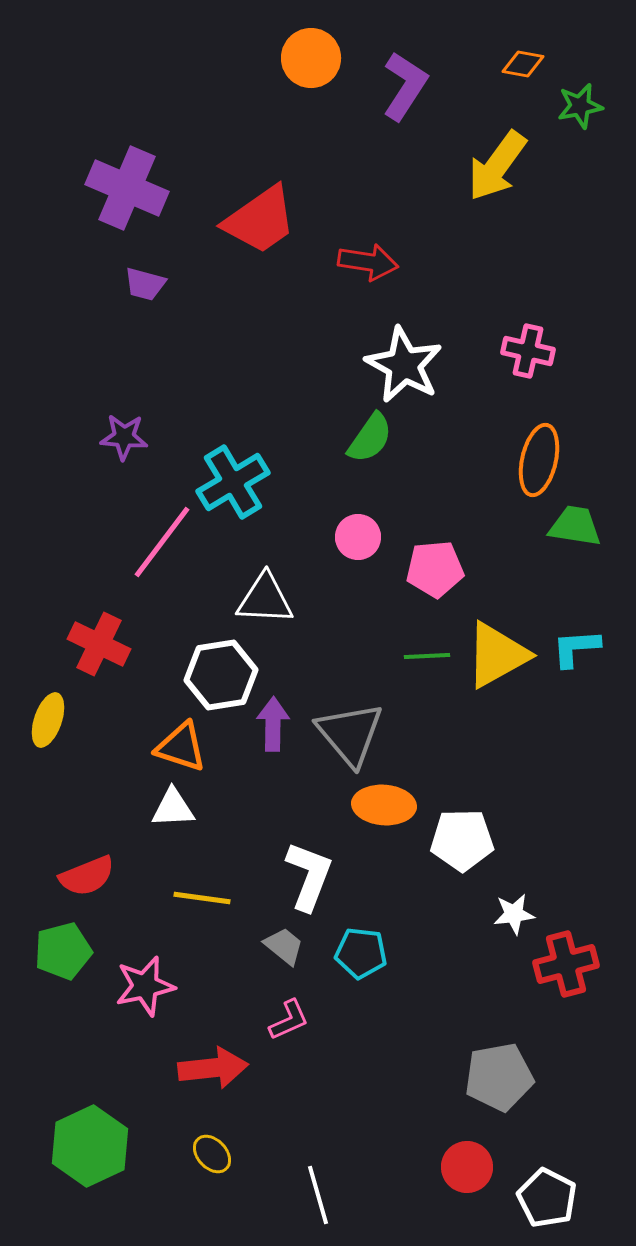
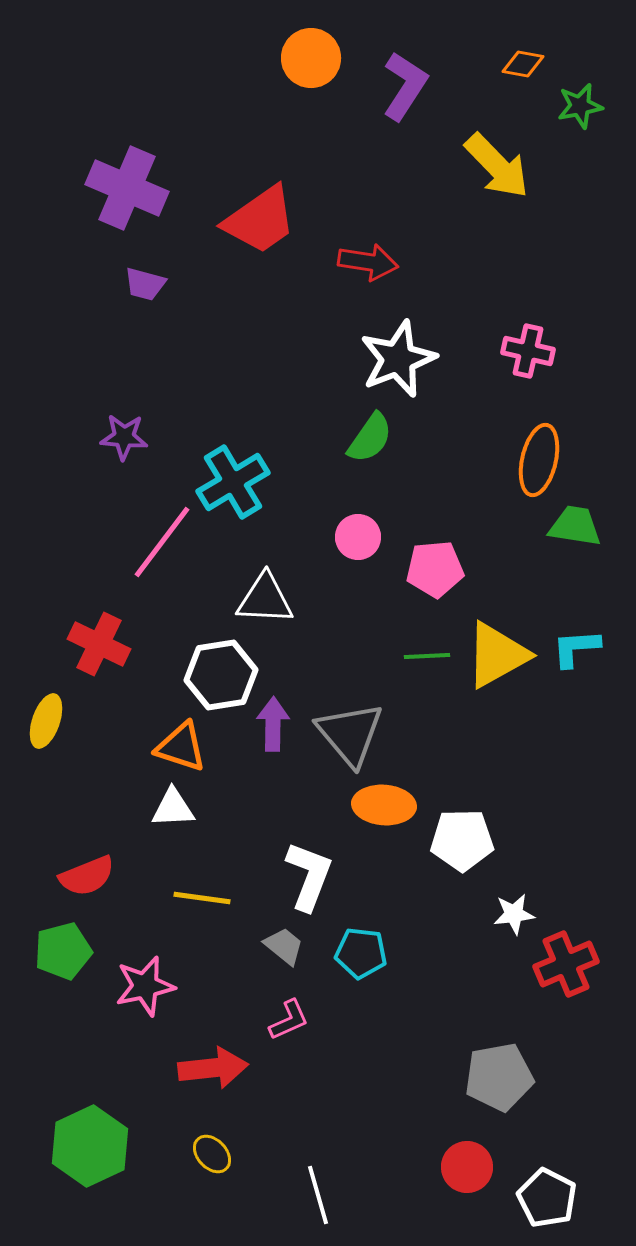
yellow arrow at (497, 166): rotated 80 degrees counterclockwise
white star at (404, 365): moved 6 px left, 6 px up; rotated 22 degrees clockwise
yellow ellipse at (48, 720): moved 2 px left, 1 px down
red cross at (566, 964): rotated 8 degrees counterclockwise
